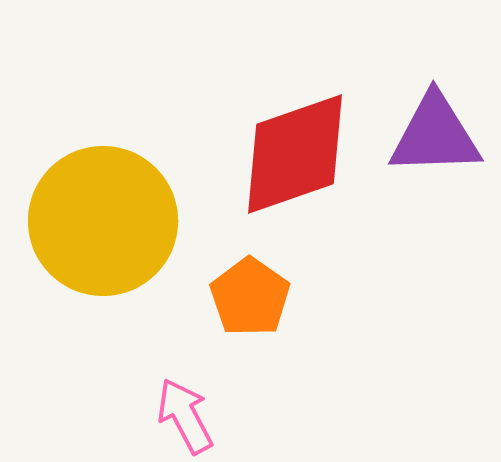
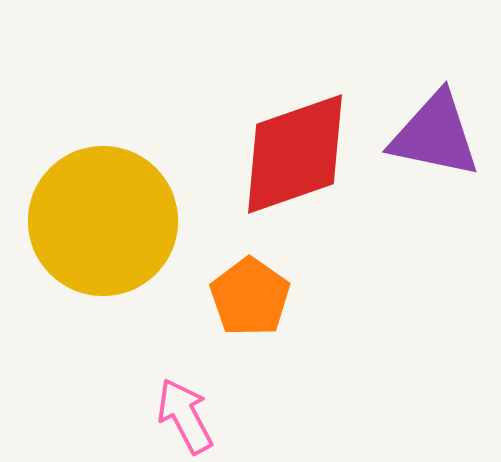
purple triangle: rotated 14 degrees clockwise
